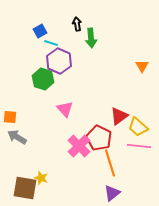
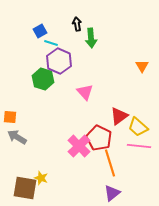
pink triangle: moved 20 px right, 17 px up
